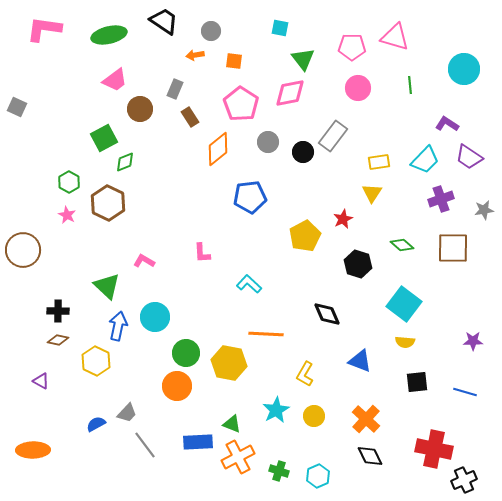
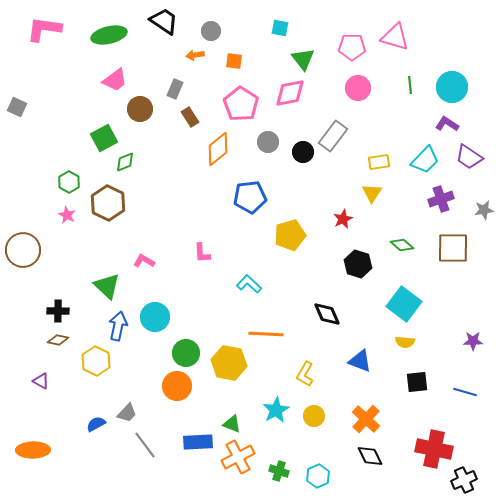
cyan circle at (464, 69): moved 12 px left, 18 px down
yellow pentagon at (305, 236): moved 15 px left, 1 px up; rotated 12 degrees clockwise
